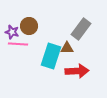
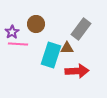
brown circle: moved 7 px right, 2 px up
purple star: rotated 24 degrees clockwise
cyan rectangle: moved 1 px up
